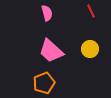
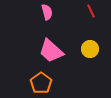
pink semicircle: moved 1 px up
orange pentagon: moved 3 px left; rotated 15 degrees counterclockwise
